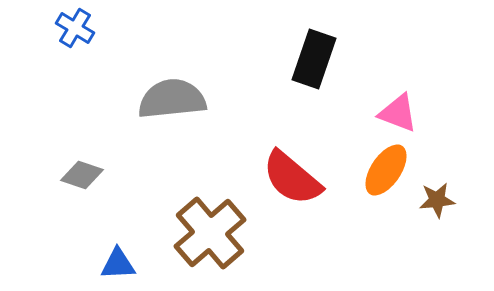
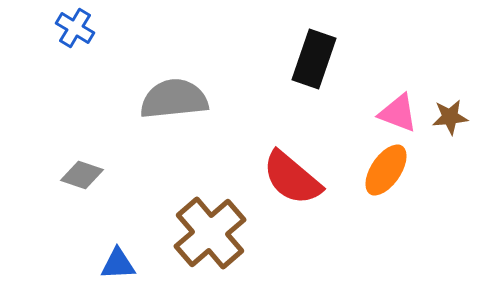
gray semicircle: moved 2 px right
brown star: moved 13 px right, 83 px up
